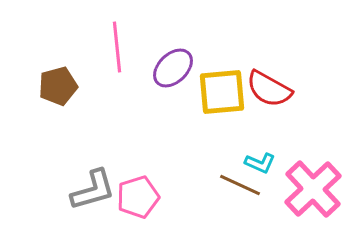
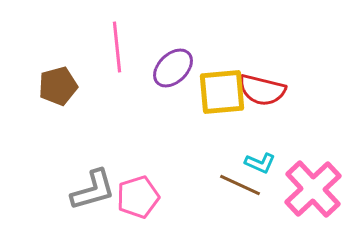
red semicircle: moved 7 px left, 1 px down; rotated 15 degrees counterclockwise
